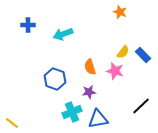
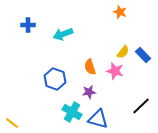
cyan cross: rotated 36 degrees counterclockwise
blue triangle: rotated 25 degrees clockwise
